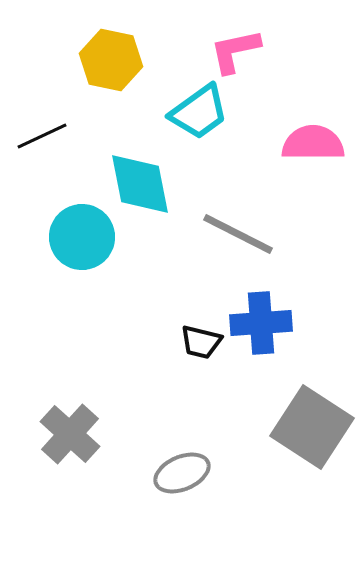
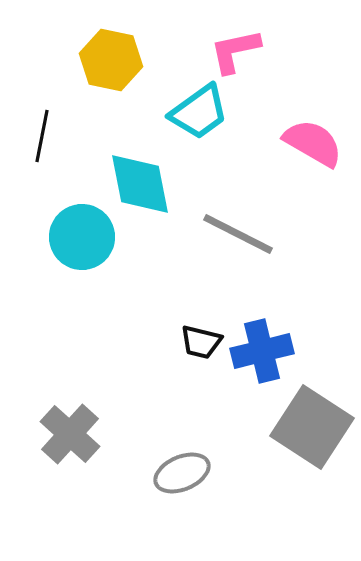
black line: rotated 54 degrees counterclockwise
pink semicircle: rotated 30 degrees clockwise
blue cross: moved 1 px right, 28 px down; rotated 10 degrees counterclockwise
